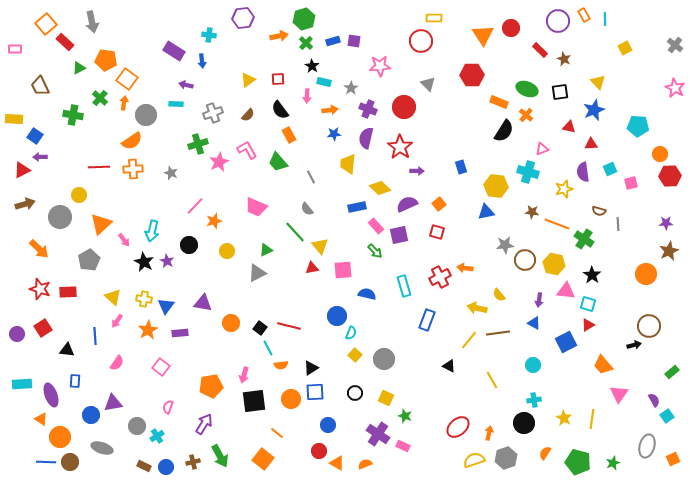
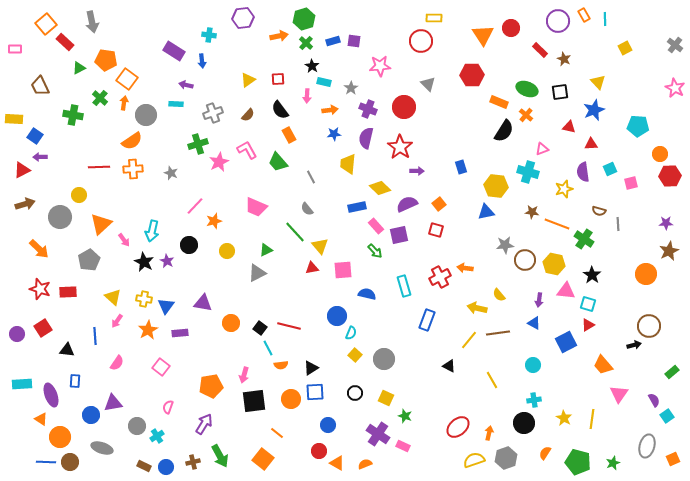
red square at (437, 232): moved 1 px left, 2 px up
